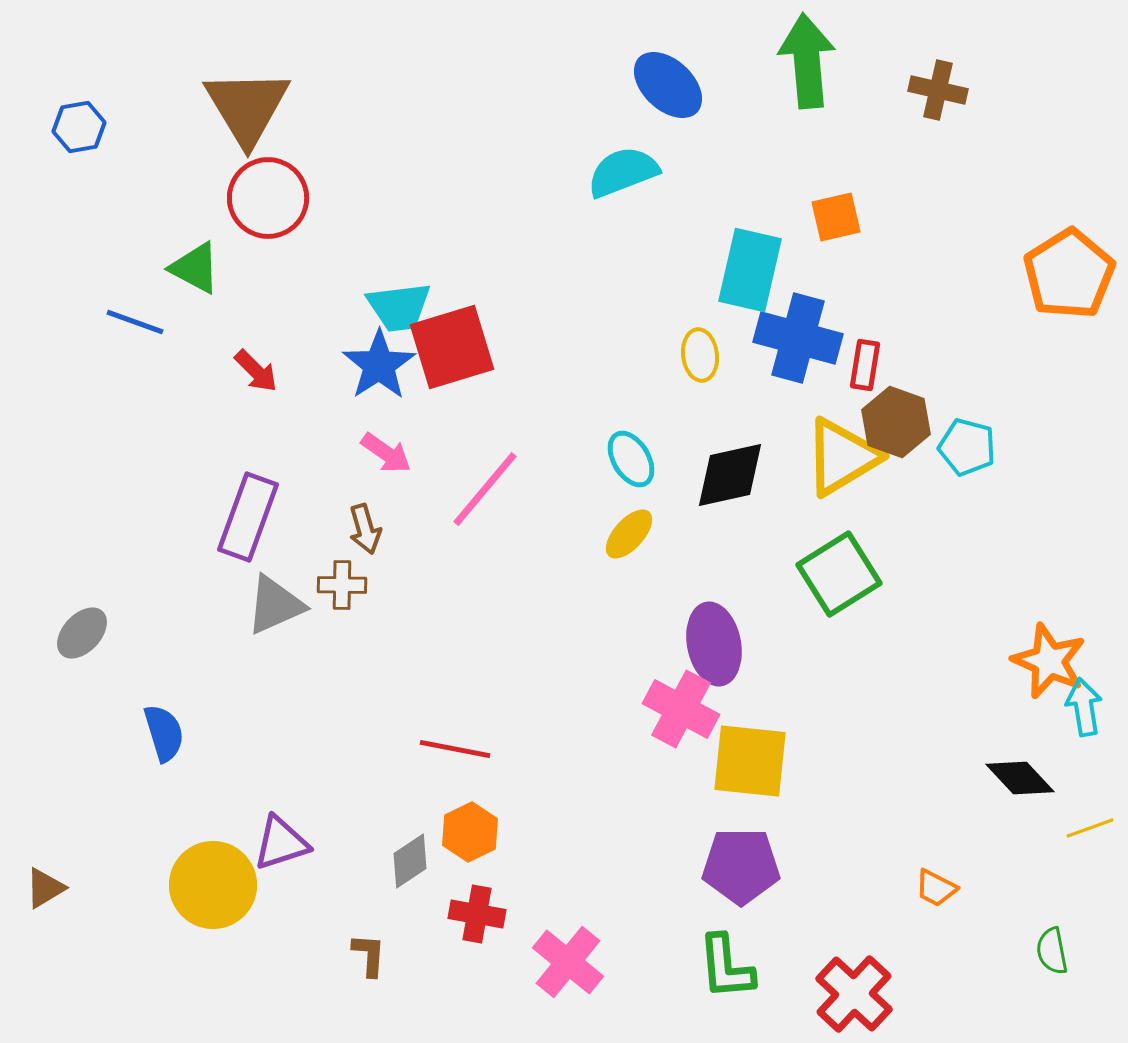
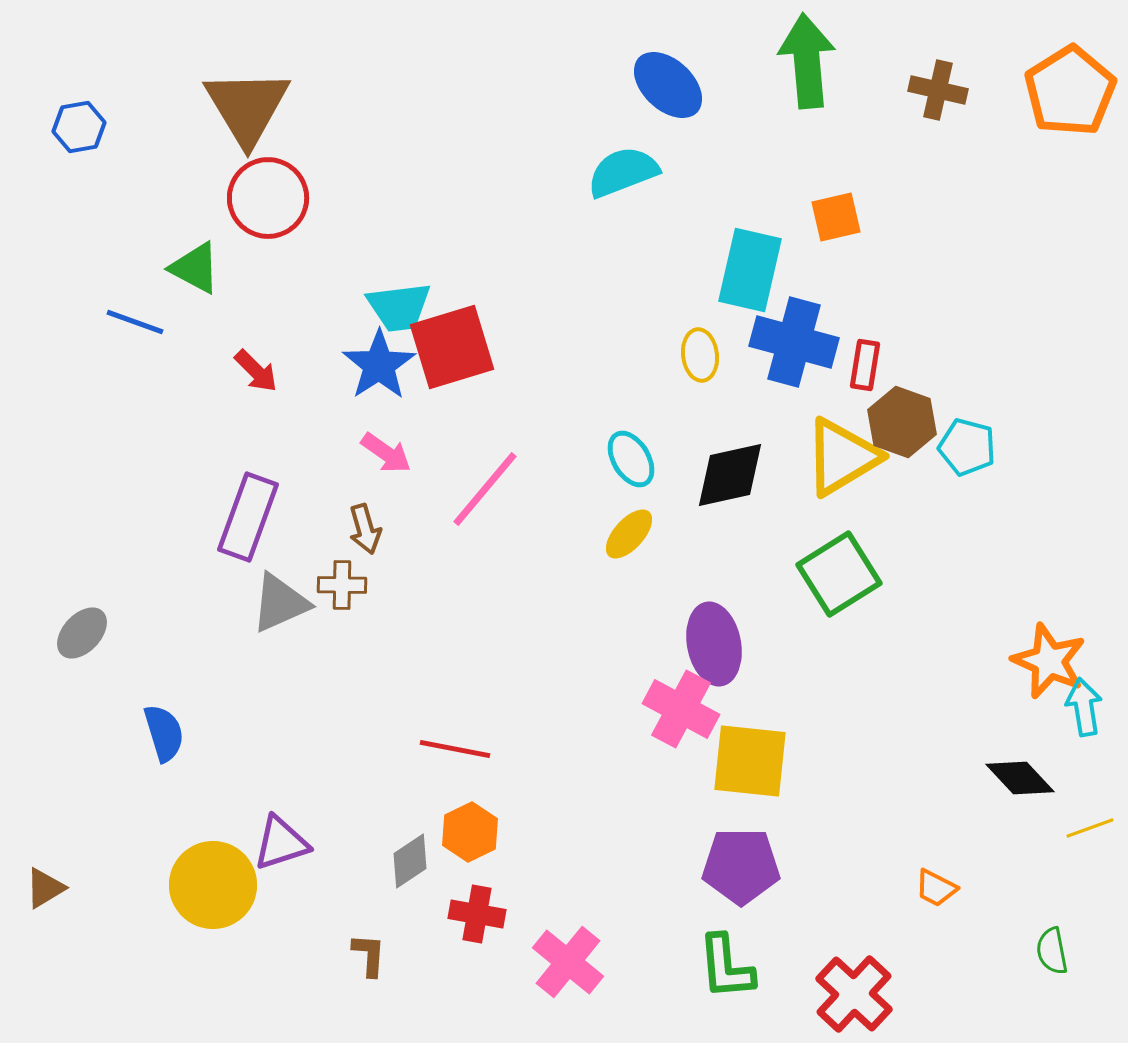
orange pentagon at (1069, 274): moved 1 px right, 183 px up
blue cross at (798, 338): moved 4 px left, 4 px down
brown hexagon at (896, 422): moved 6 px right
gray triangle at (275, 605): moved 5 px right, 2 px up
